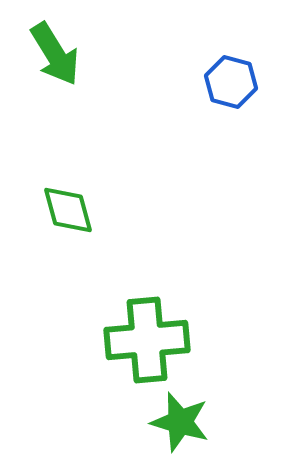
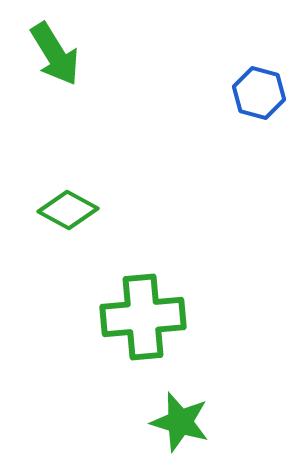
blue hexagon: moved 28 px right, 11 px down
green diamond: rotated 46 degrees counterclockwise
green cross: moved 4 px left, 23 px up
